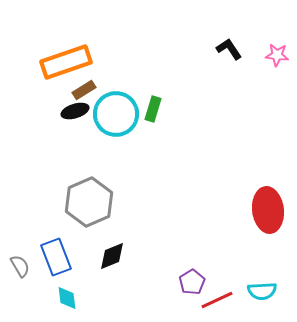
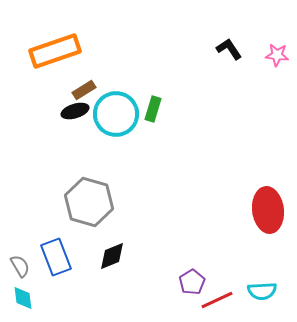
orange rectangle: moved 11 px left, 11 px up
gray hexagon: rotated 21 degrees counterclockwise
cyan diamond: moved 44 px left
